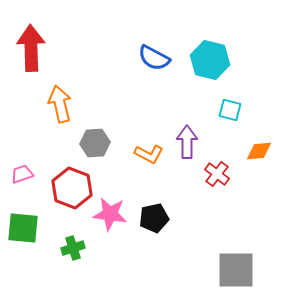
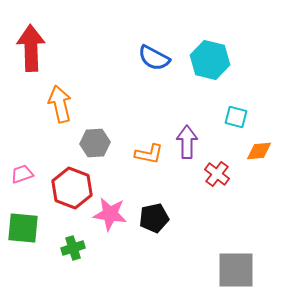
cyan square: moved 6 px right, 7 px down
orange L-shape: rotated 16 degrees counterclockwise
